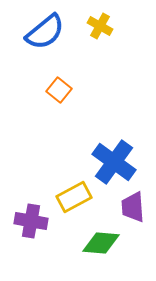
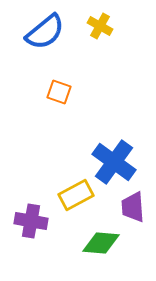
orange square: moved 2 px down; rotated 20 degrees counterclockwise
yellow rectangle: moved 2 px right, 2 px up
